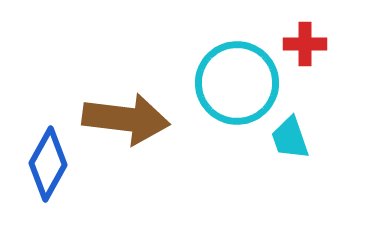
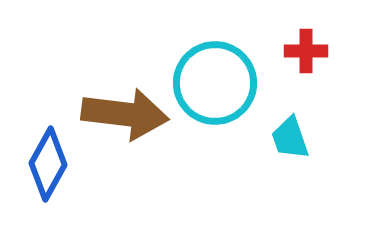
red cross: moved 1 px right, 7 px down
cyan circle: moved 22 px left
brown arrow: moved 1 px left, 5 px up
